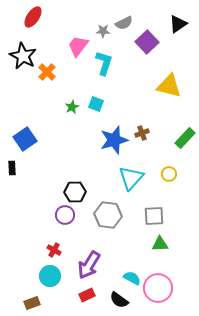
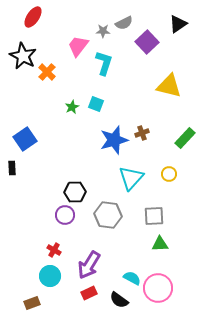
red rectangle: moved 2 px right, 2 px up
